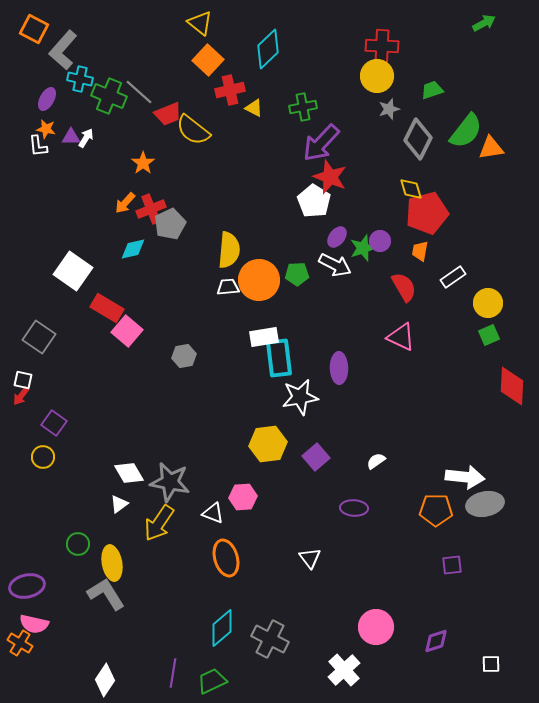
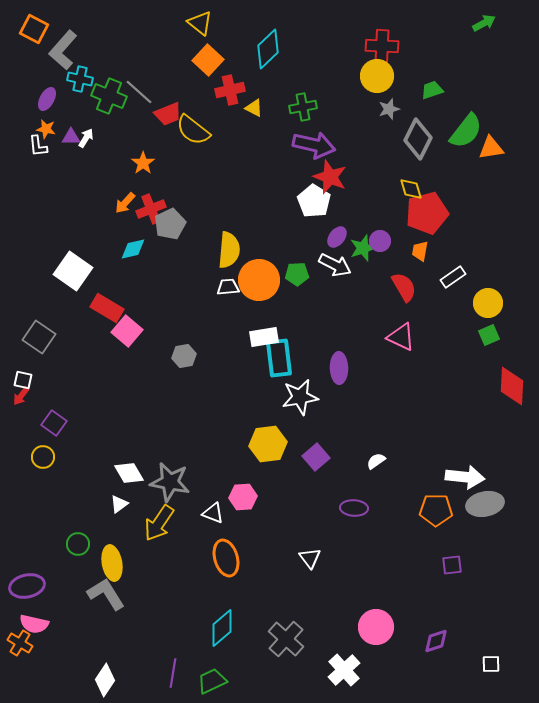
purple arrow at (321, 143): moved 7 px left, 2 px down; rotated 120 degrees counterclockwise
gray cross at (270, 639): moved 16 px right; rotated 15 degrees clockwise
